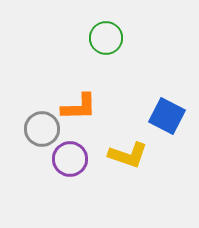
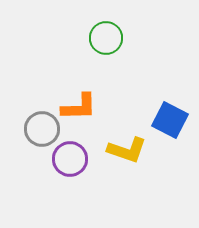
blue square: moved 3 px right, 4 px down
yellow L-shape: moved 1 px left, 5 px up
